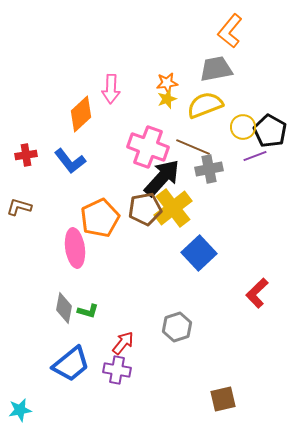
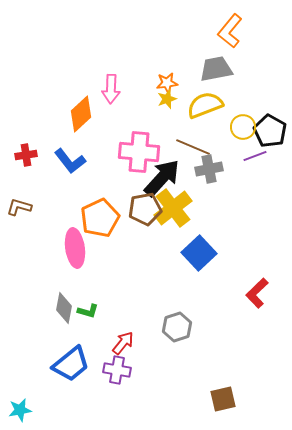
pink cross: moved 9 px left, 5 px down; rotated 15 degrees counterclockwise
